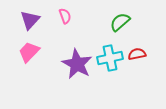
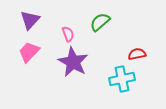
pink semicircle: moved 3 px right, 18 px down
green semicircle: moved 20 px left
cyan cross: moved 12 px right, 21 px down
purple star: moved 4 px left, 2 px up
